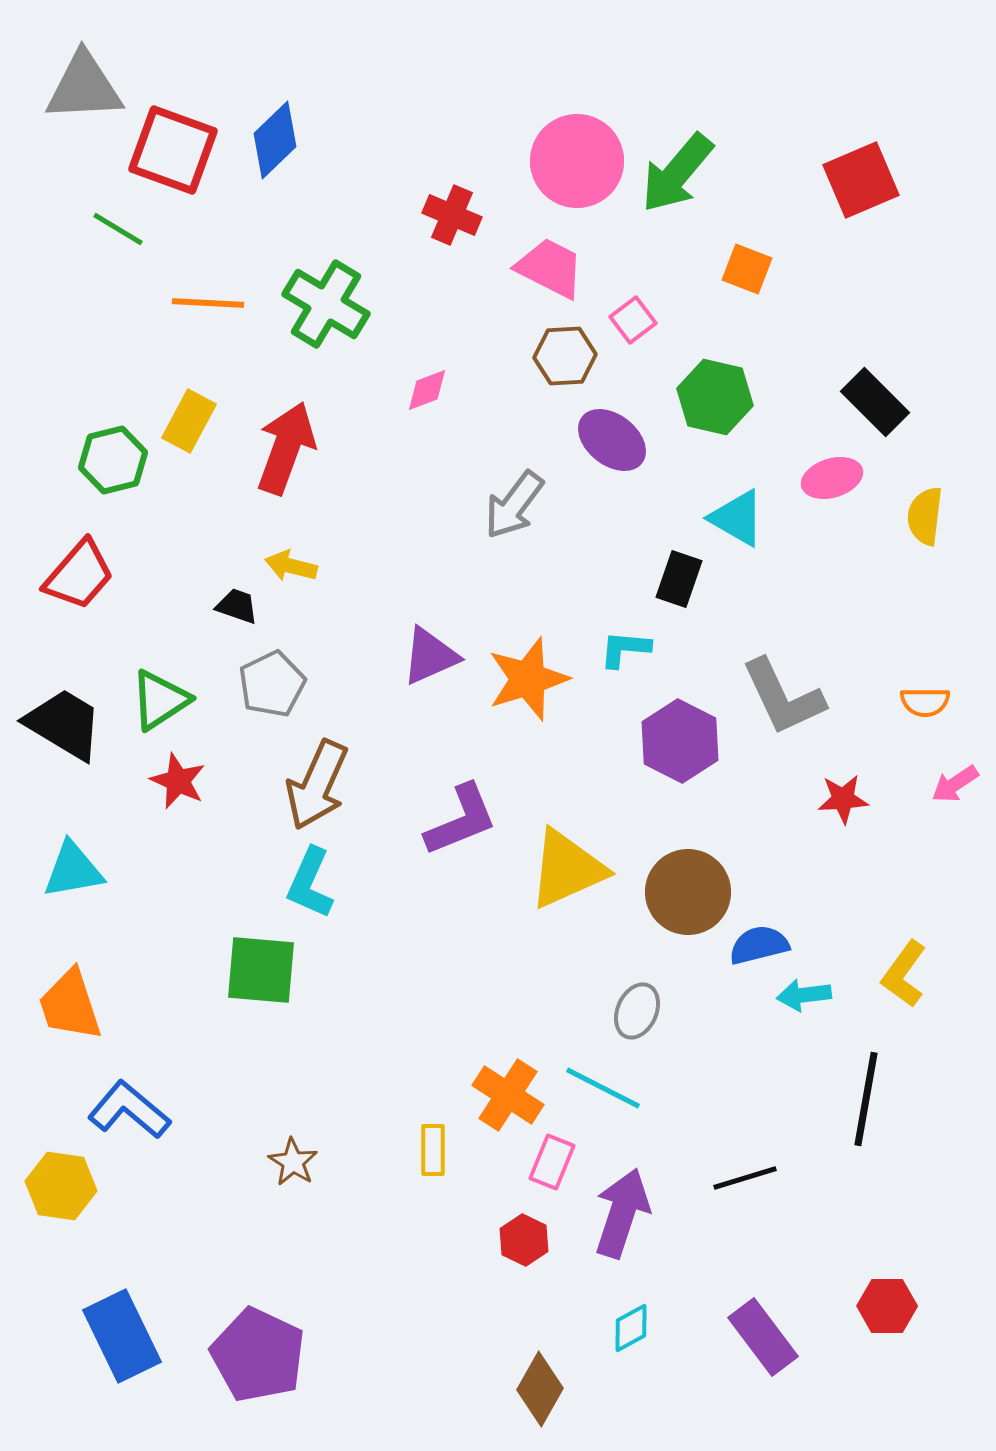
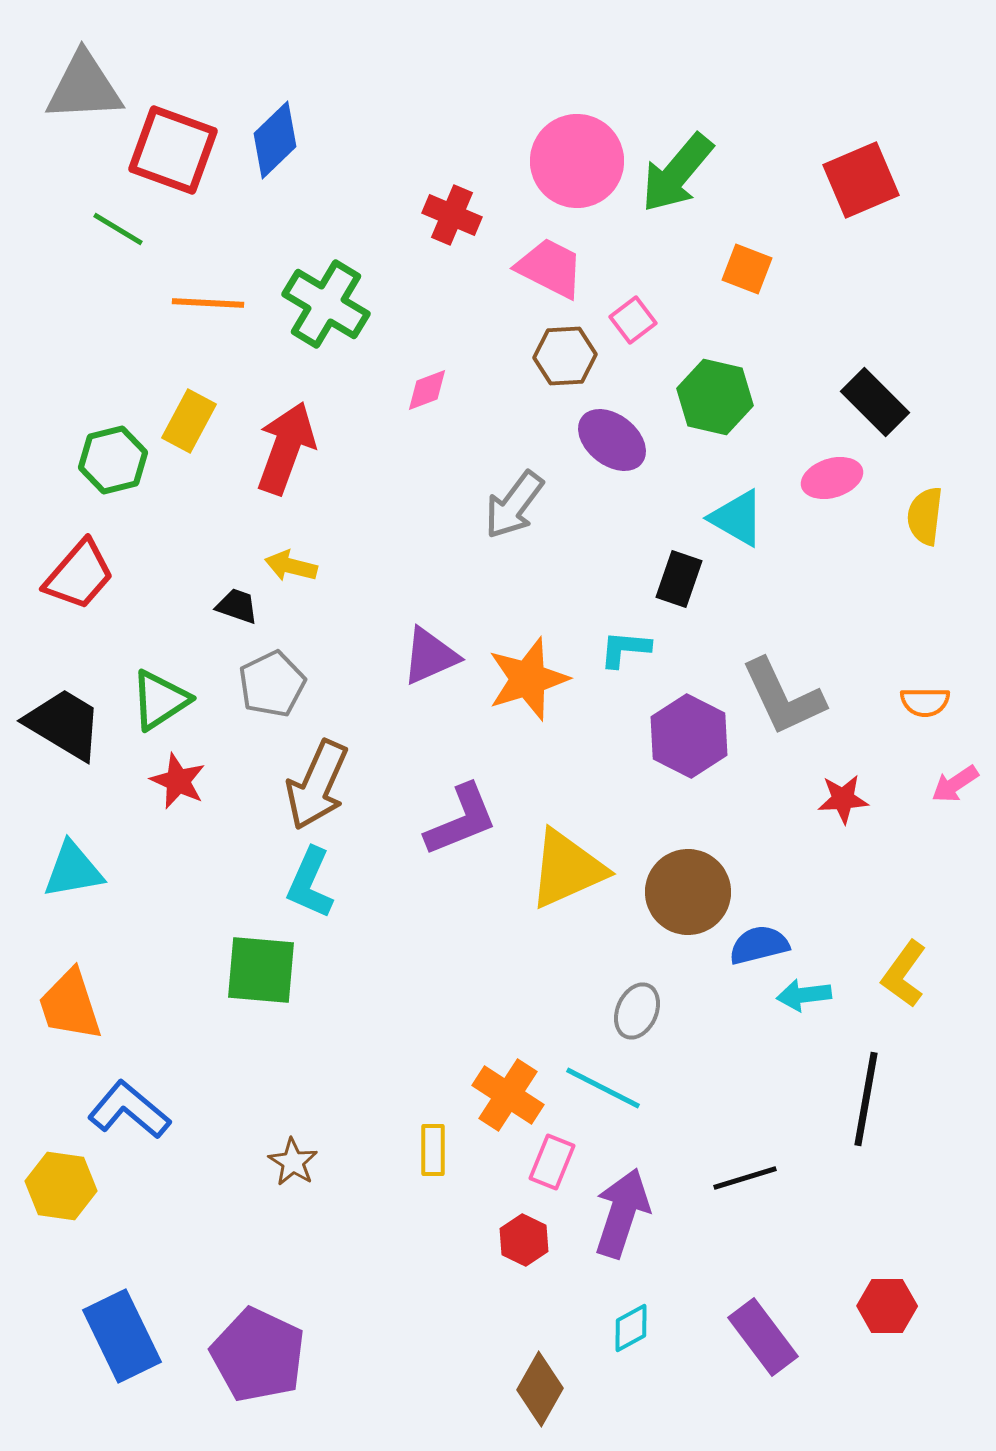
purple hexagon at (680, 741): moved 9 px right, 5 px up
